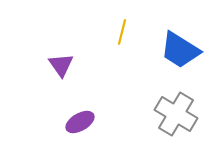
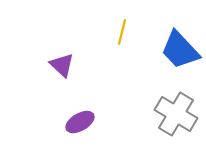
blue trapezoid: rotated 15 degrees clockwise
purple triangle: moved 1 px right; rotated 12 degrees counterclockwise
